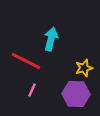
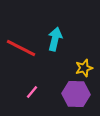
cyan arrow: moved 4 px right
red line: moved 5 px left, 13 px up
pink line: moved 2 px down; rotated 16 degrees clockwise
